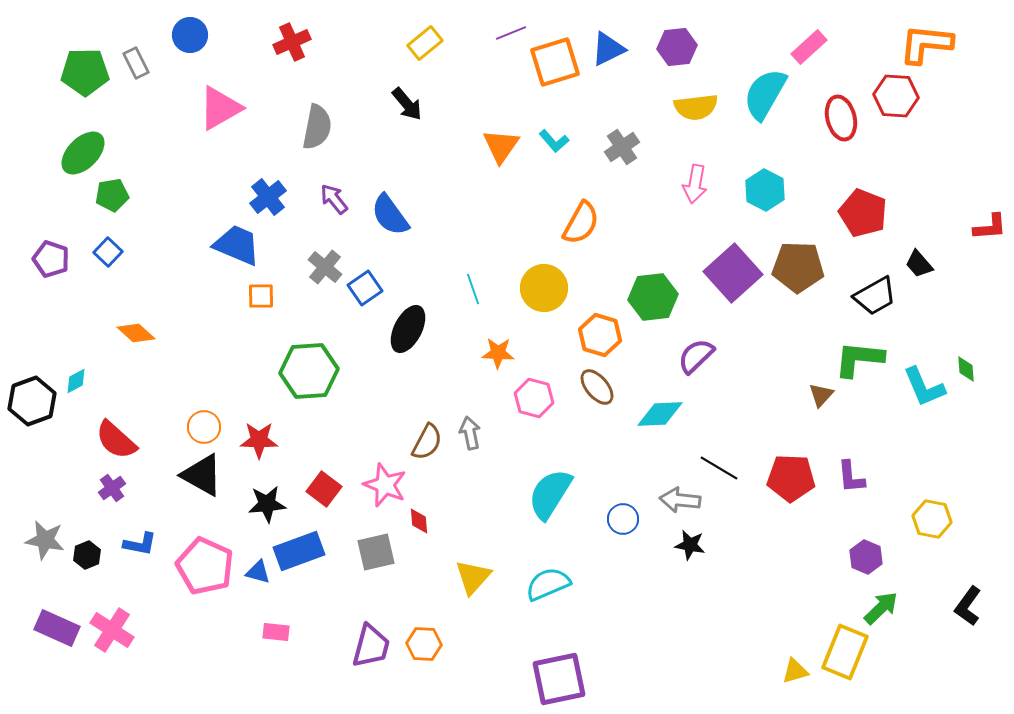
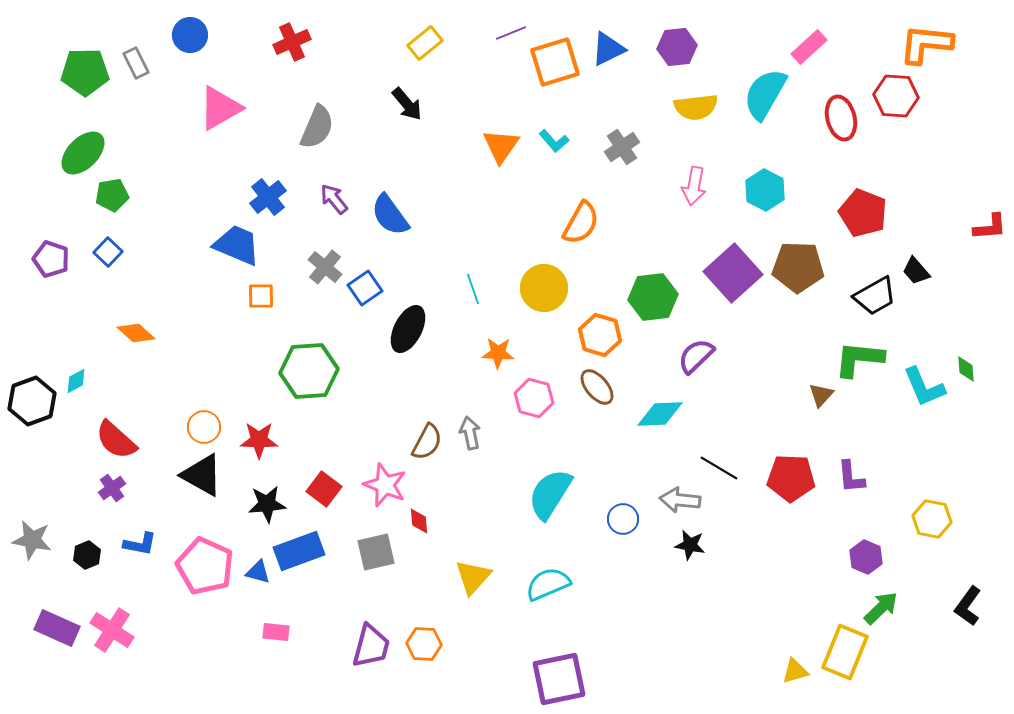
gray semicircle at (317, 127): rotated 12 degrees clockwise
pink arrow at (695, 184): moved 1 px left, 2 px down
black trapezoid at (919, 264): moved 3 px left, 7 px down
gray star at (45, 540): moved 13 px left
